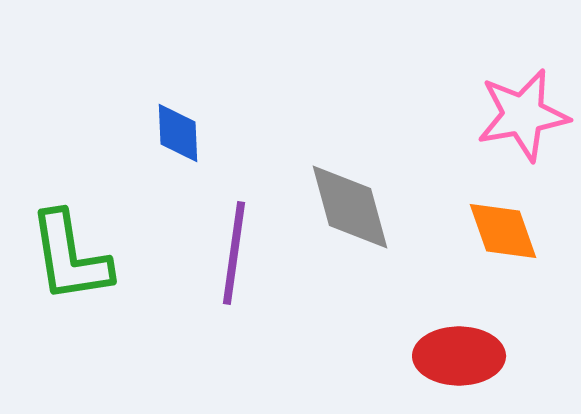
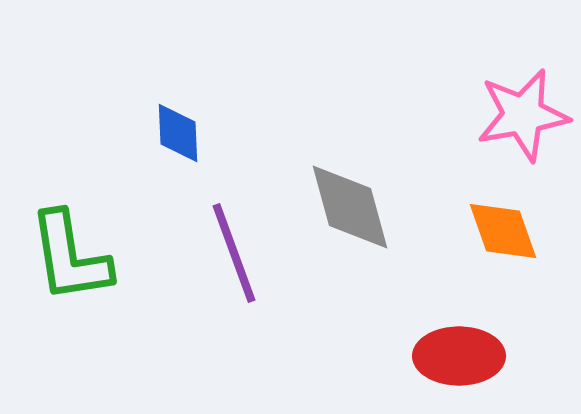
purple line: rotated 28 degrees counterclockwise
